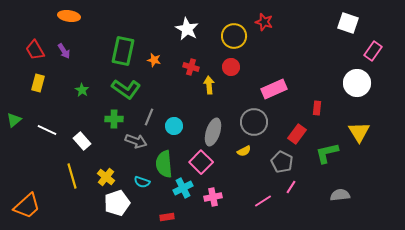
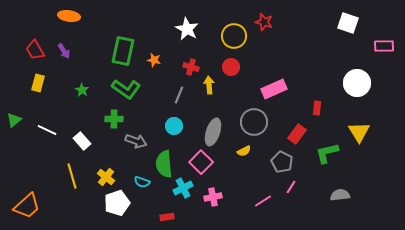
pink rectangle at (373, 51): moved 11 px right, 5 px up; rotated 54 degrees clockwise
gray line at (149, 117): moved 30 px right, 22 px up
